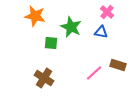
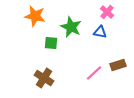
blue triangle: moved 1 px left
brown rectangle: rotated 35 degrees counterclockwise
